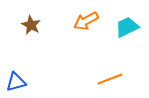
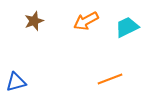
brown star: moved 3 px right, 4 px up; rotated 24 degrees clockwise
